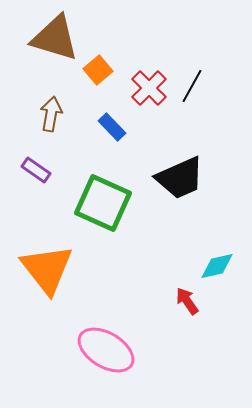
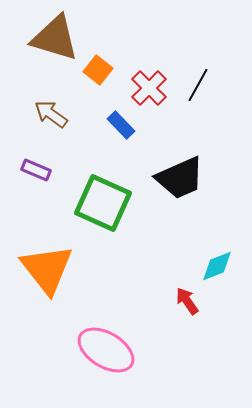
orange square: rotated 12 degrees counterclockwise
black line: moved 6 px right, 1 px up
brown arrow: rotated 64 degrees counterclockwise
blue rectangle: moved 9 px right, 2 px up
purple rectangle: rotated 12 degrees counterclockwise
cyan diamond: rotated 9 degrees counterclockwise
